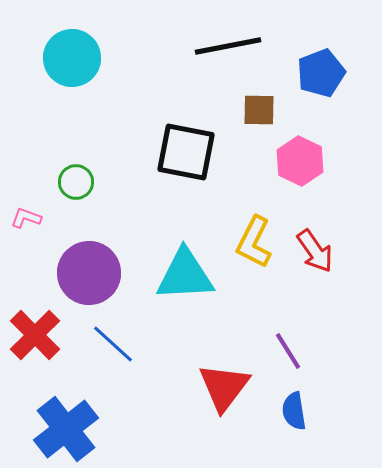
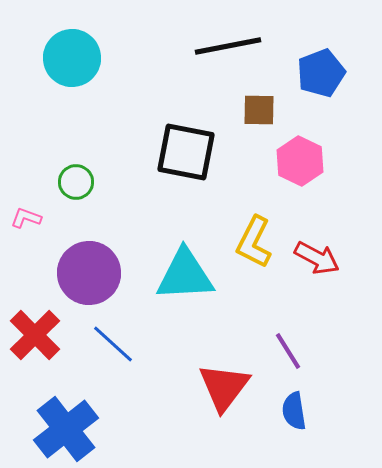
red arrow: moved 2 px right, 7 px down; rotated 27 degrees counterclockwise
